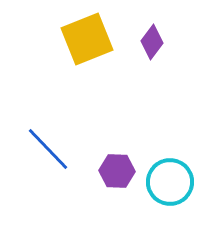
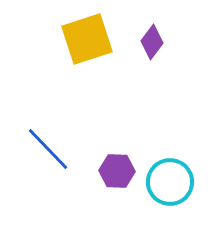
yellow square: rotated 4 degrees clockwise
